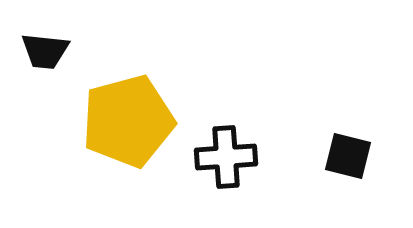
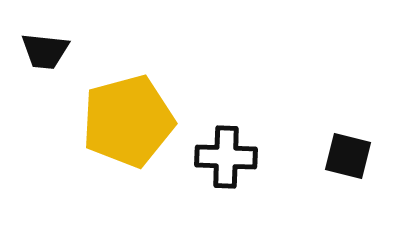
black cross: rotated 6 degrees clockwise
